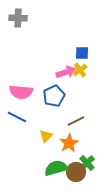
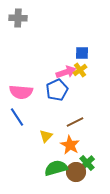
blue pentagon: moved 3 px right, 6 px up
blue line: rotated 30 degrees clockwise
brown line: moved 1 px left, 1 px down
orange star: moved 1 px right, 2 px down; rotated 12 degrees counterclockwise
